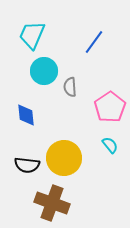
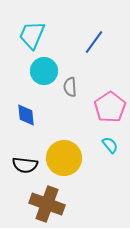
black semicircle: moved 2 px left
brown cross: moved 5 px left, 1 px down
